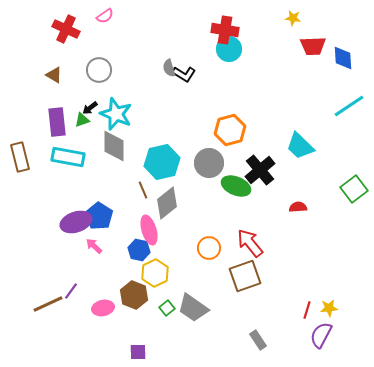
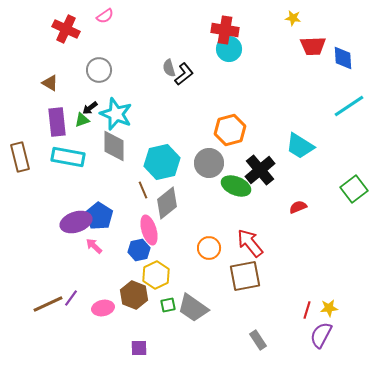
black L-shape at (184, 74): rotated 70 degrees counterclockwise
brown triangle at (54, 75): moved 4 px left, 8 px down
cyan trapezoid at (300, 146): rotated 12 degrees counterclockwise
red semicircle at (298, 207): rotated 18 degrees counterclockwise
blue hexagon at (139, 250): rotated 25 degrees counterclockwise
yellow hexagon at (155, 273): moved 1 px right, 2 px down
brown square at (245, 276): rotated 8 degrees clockwise
purple line at (71, 291): moved 7 px down
green square at (167, 308): moved 1 px right, 3 px up; rotated 28 degrees clockwise
purple square at (138, 352): moved 1 px right, 4 px up
